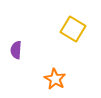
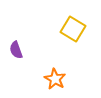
purple semicircle: rotated 24 degrees counterclockwise
